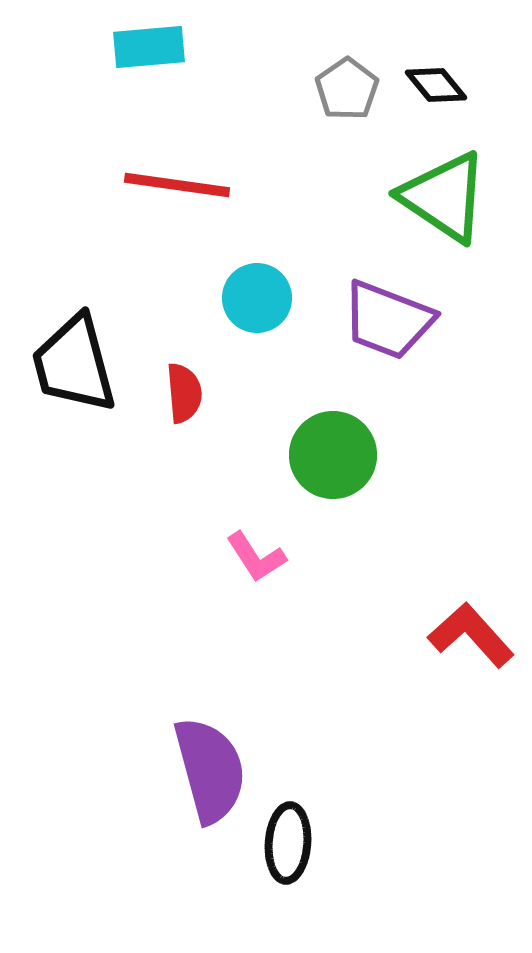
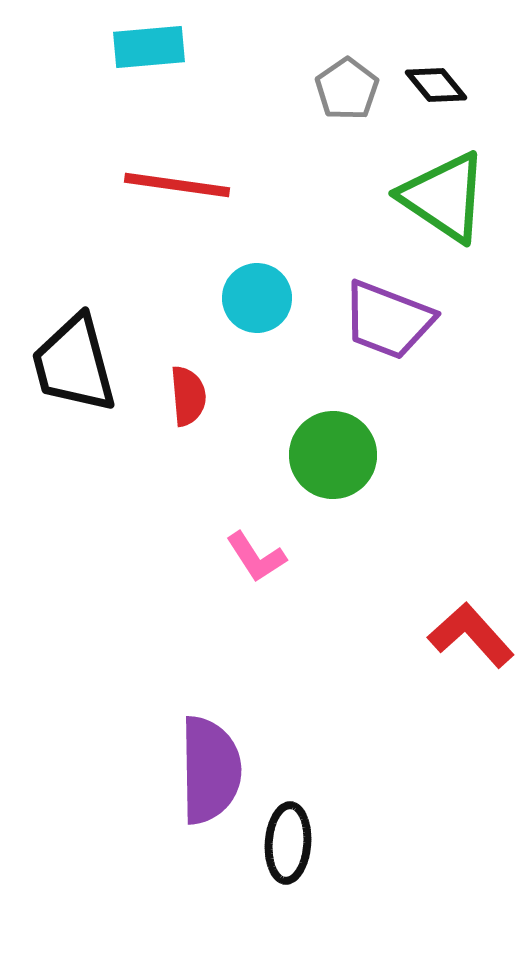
red semicircle: moved 4 px right, 3 px down
purple semicircle: rotated 14 degrees clockwise
